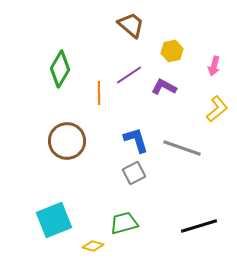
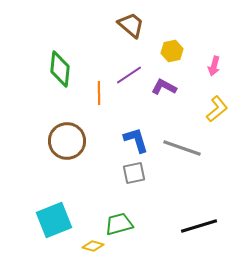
green diamond: rotated 24 degrees counterclockwise
gray square: rotated 15 degrees clockwise
green trapezoid: moved 5 px left, 1 px down
